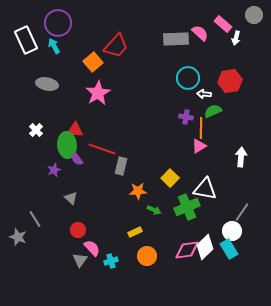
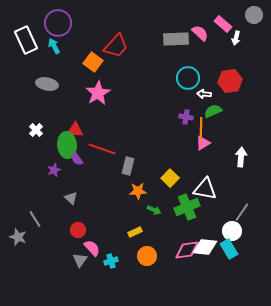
orange square at (93, 62): rotated 12 degrees counterclockwise
pink triangle at (199, 146): moved 4 px right, 3 px up
gray rectangle at (121, 166): moved 7 px right
white diamond at (205, 247): rotated 50 degrees clockwise
